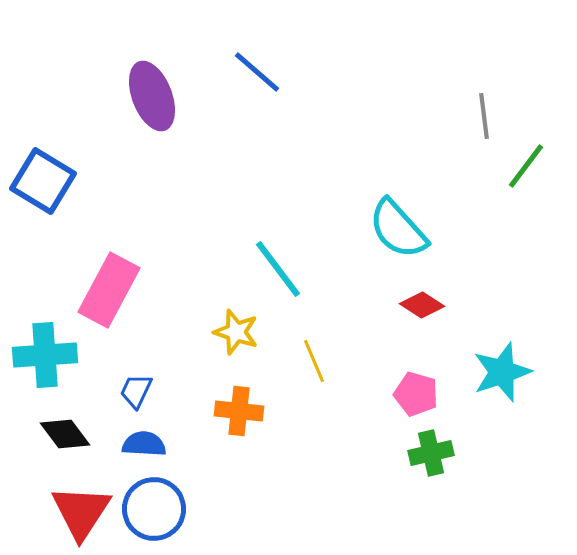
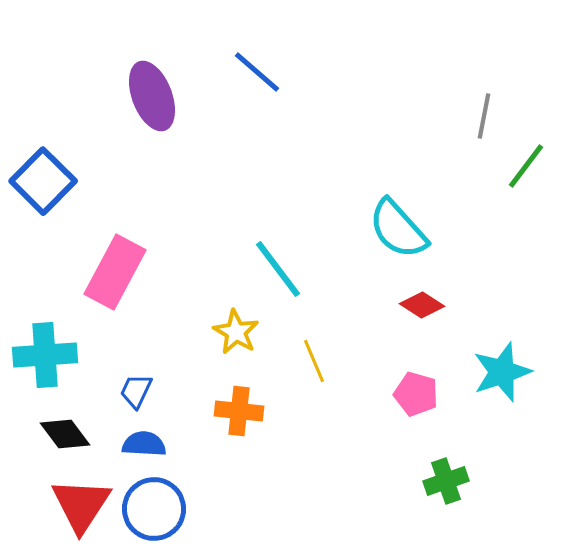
gray line: rotated 18 degrees clockwise
blue square: rotated 14 degrees clockwise
pink rectangle: moved 6 px right, 18 px up
yellow star: rotated 12 degrees clockwise
green cross: moved 15 px right, 28 px down; rotated 6 degrees counterclockwise
red triangle: moved 7 px up
